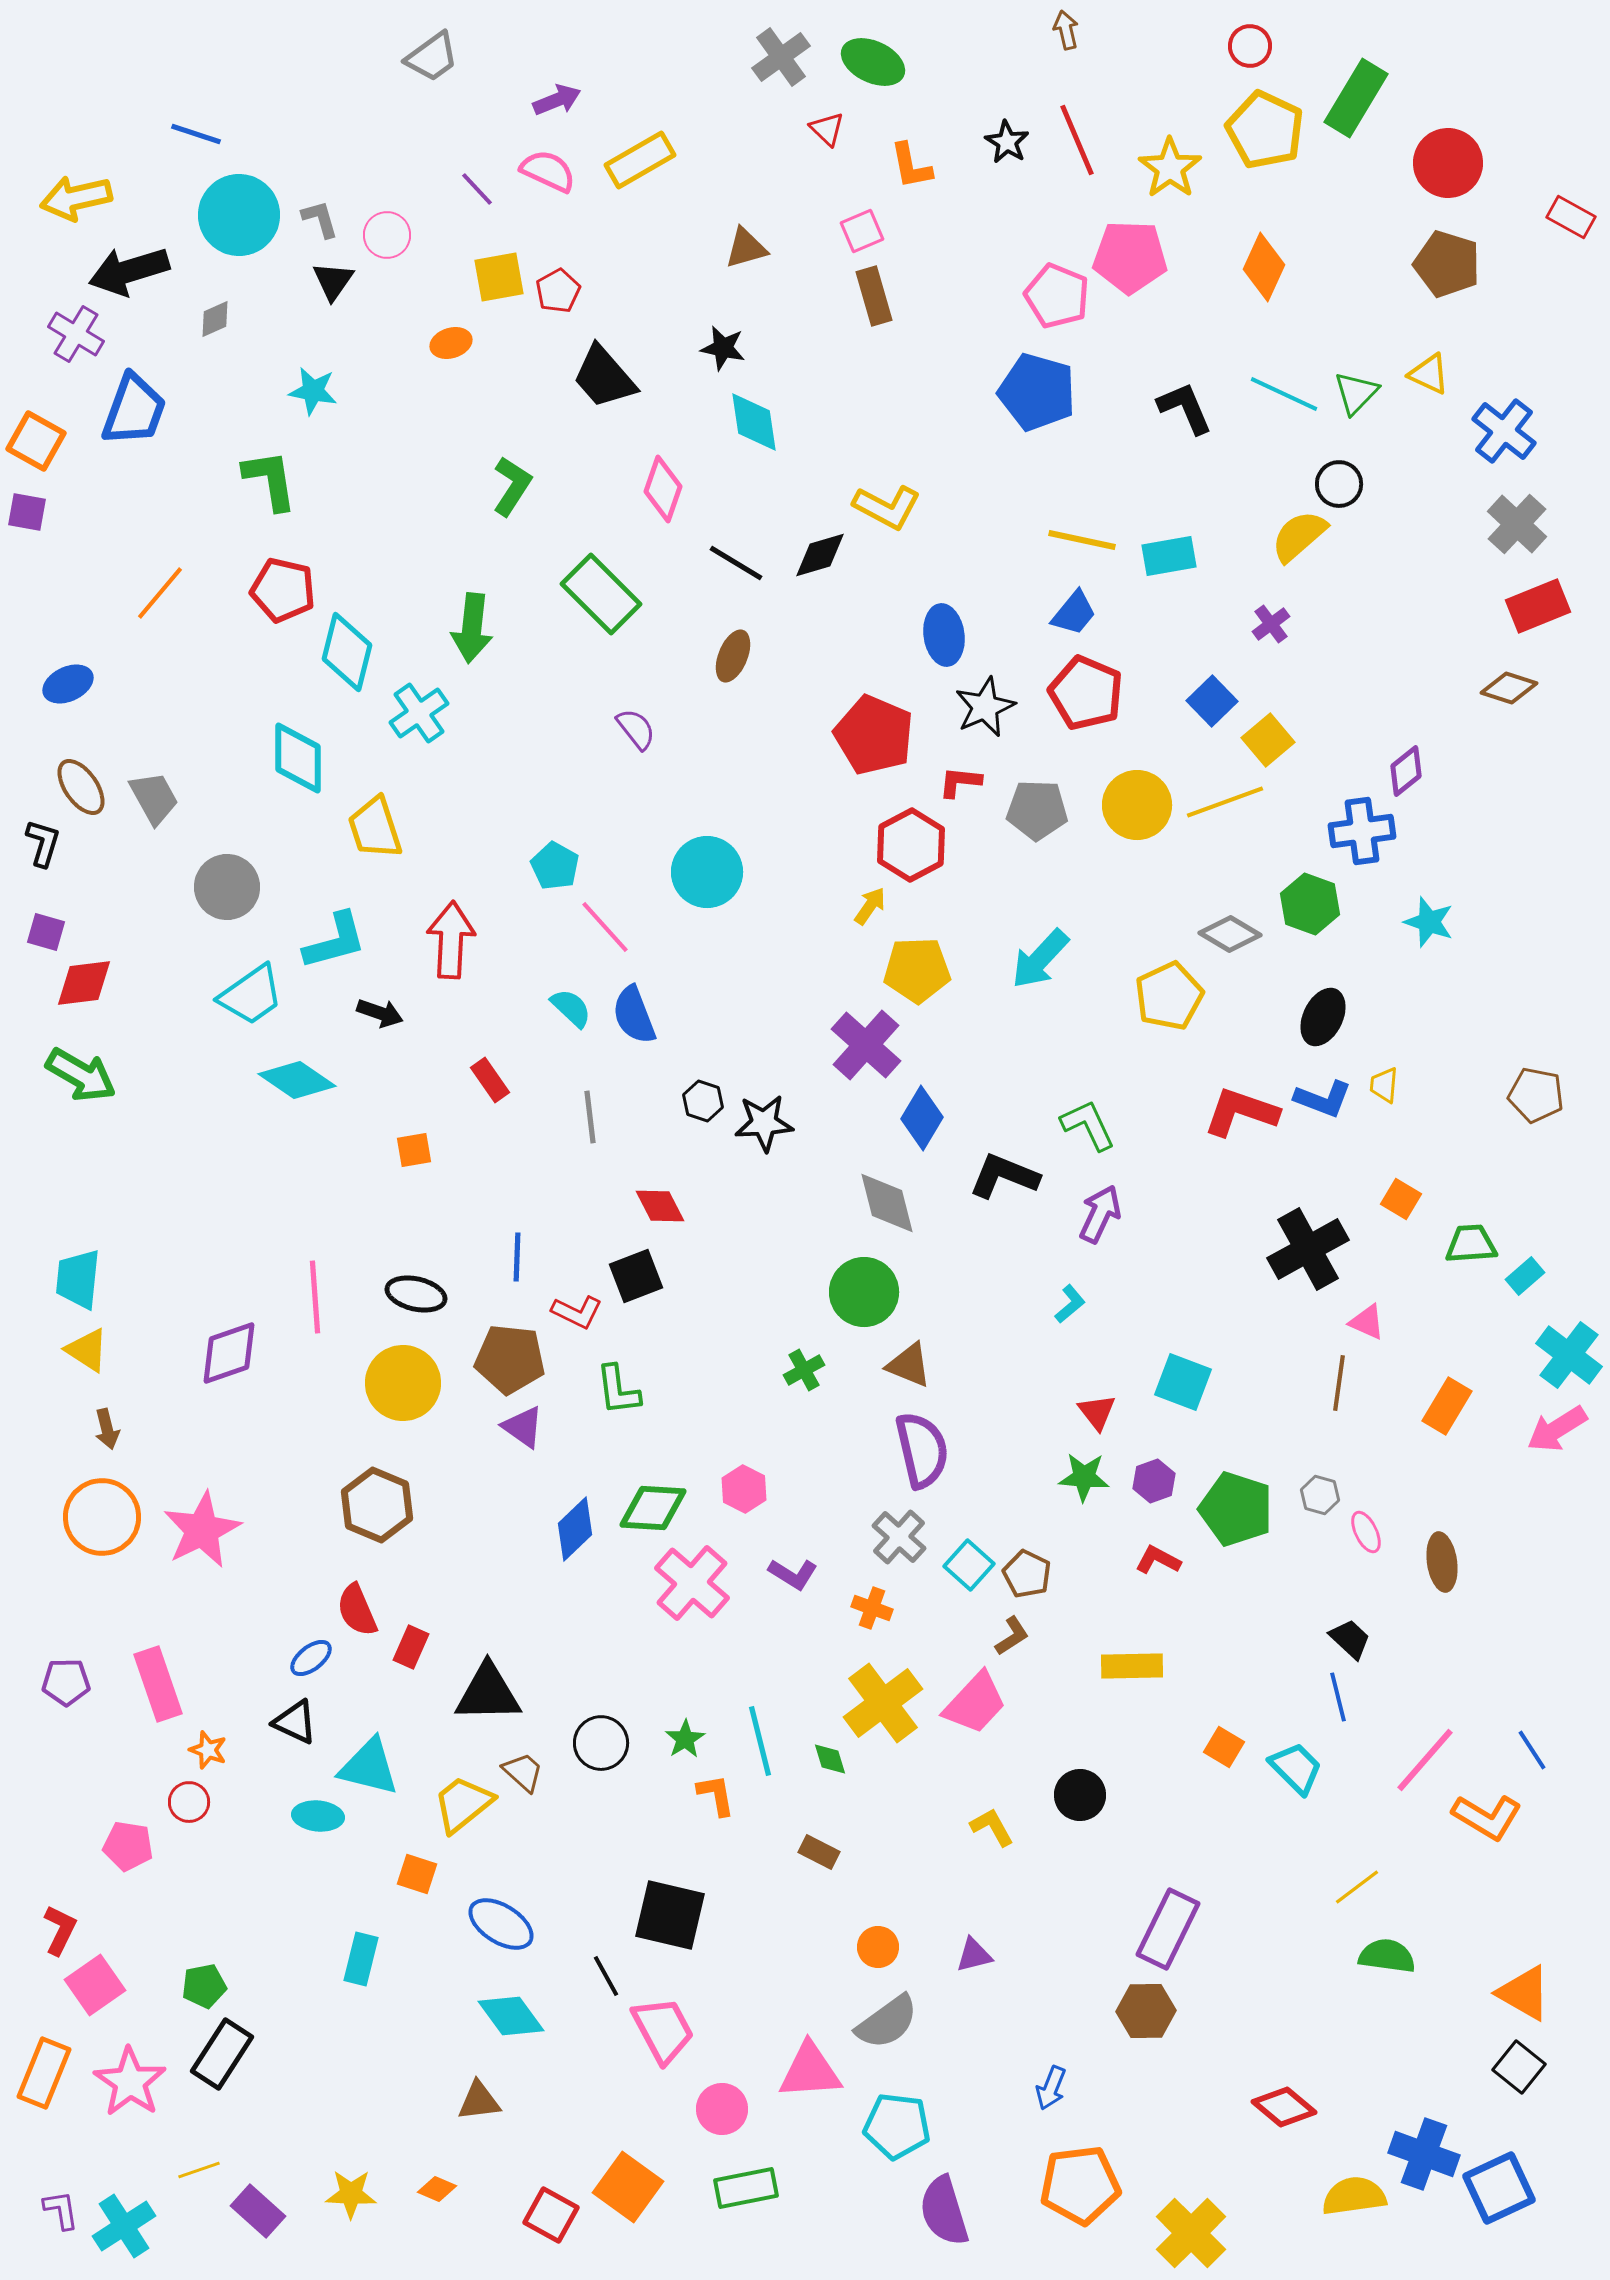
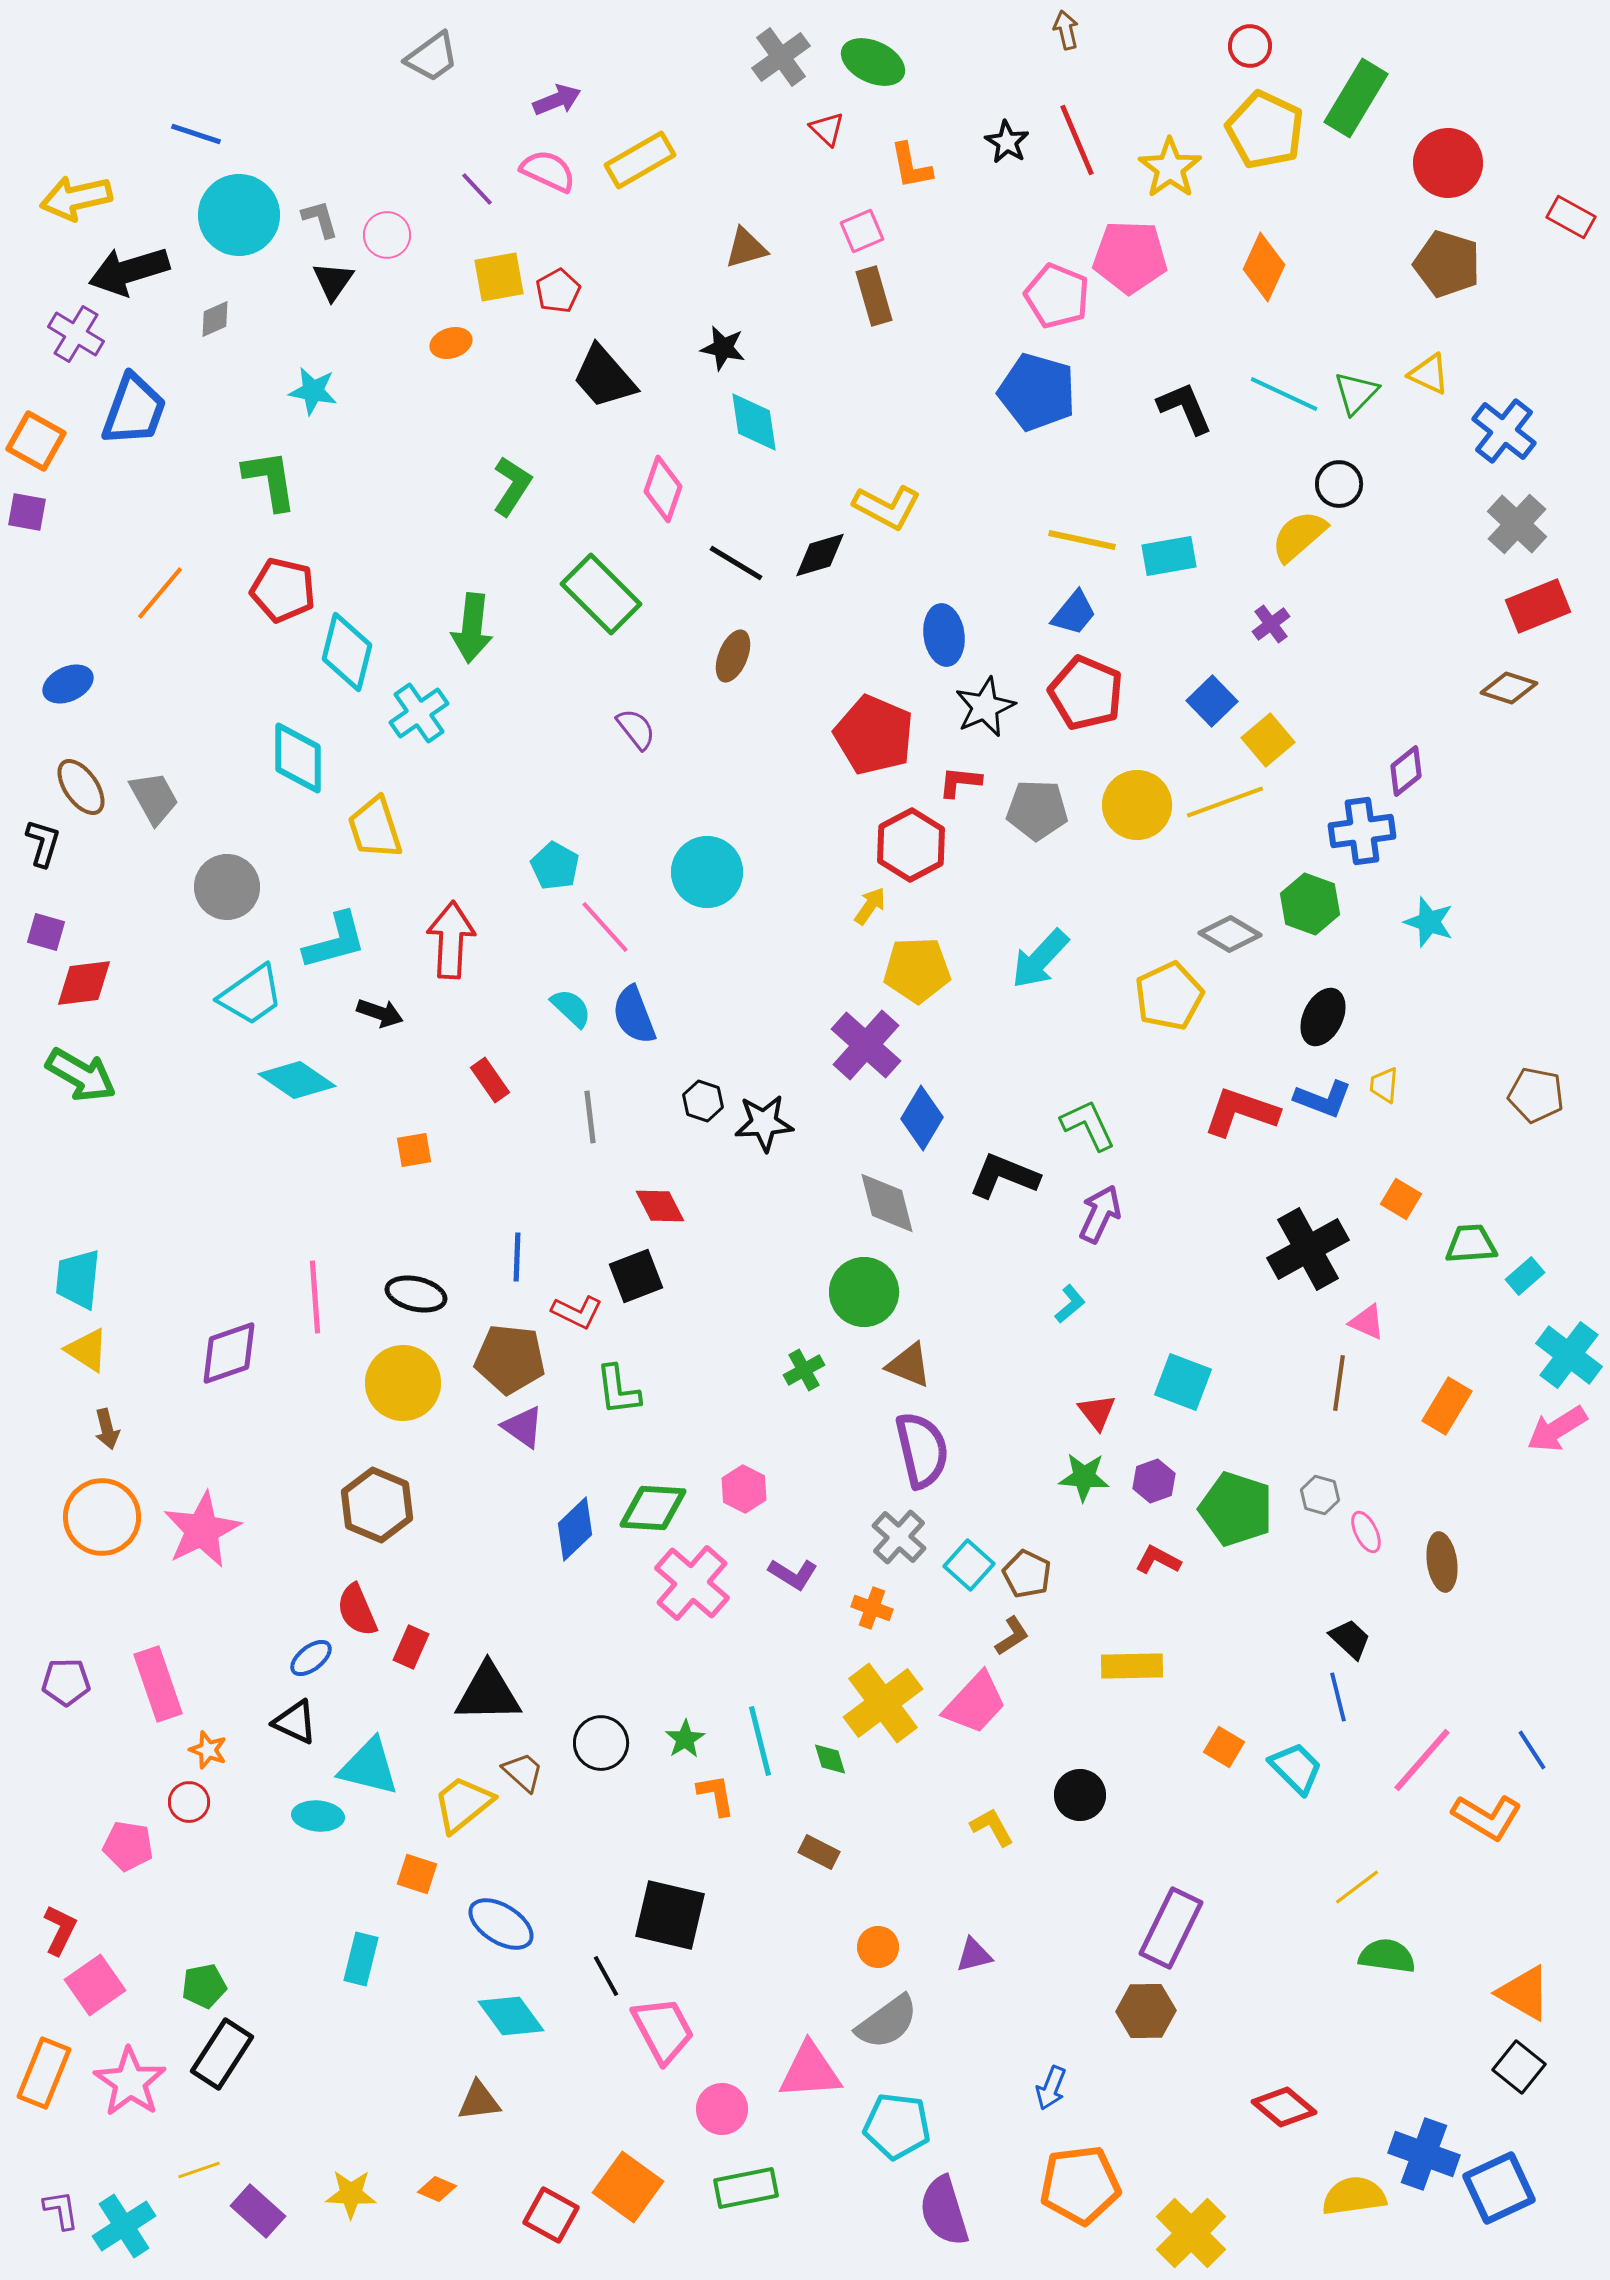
pink line at (1425, 1760): moved 3 px left
purple rectangle at (1168, 1929): moved 3 px right, 1 px up
